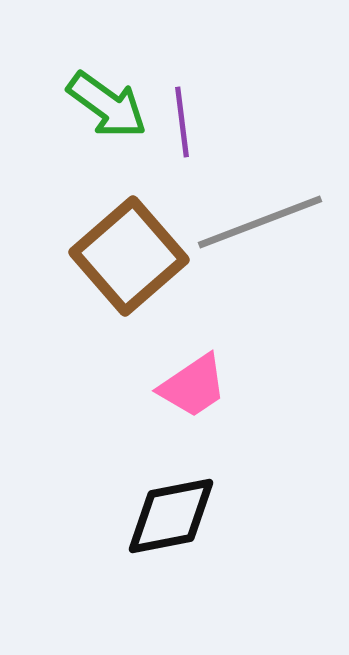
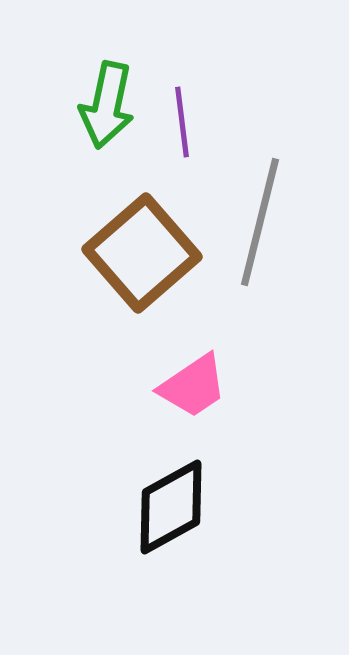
green arrow: rotated 66 degrees clockwise
gray line: rotated 55 degrees counterclockwise
brown square: moved 13 px right, 3 px up
black diamond: moved 9 px up; rotated 18 degrees counterclockwise
